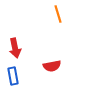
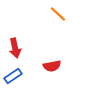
orange line: rotated 30 degrees counterclockwise
blue rectangle: rotated 66 degrees clockwise
